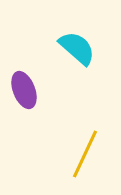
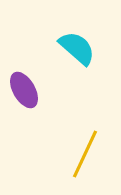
purple ellipse: rotated 9 degrees counterclockwise
